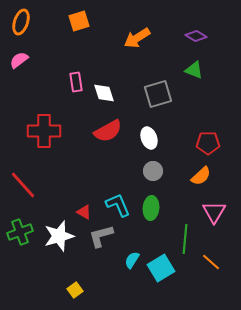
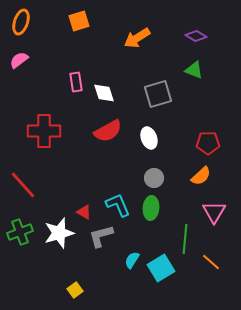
gray circle: moved 1 px right, 7 px down
white star: moved 3 px up
